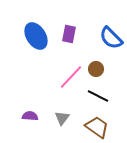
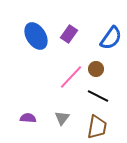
purple rectangle: rotated 24 degrees clockwise
blue semicircle: rotated 100 degrees counterclockwise
purple semicircle: moved 2 px left, 2 px down
brown trapezoid: rotated 65 degrees clockwise
